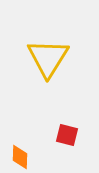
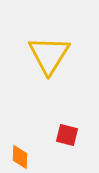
yellow triangle: moved 1 px right, 3 px up
